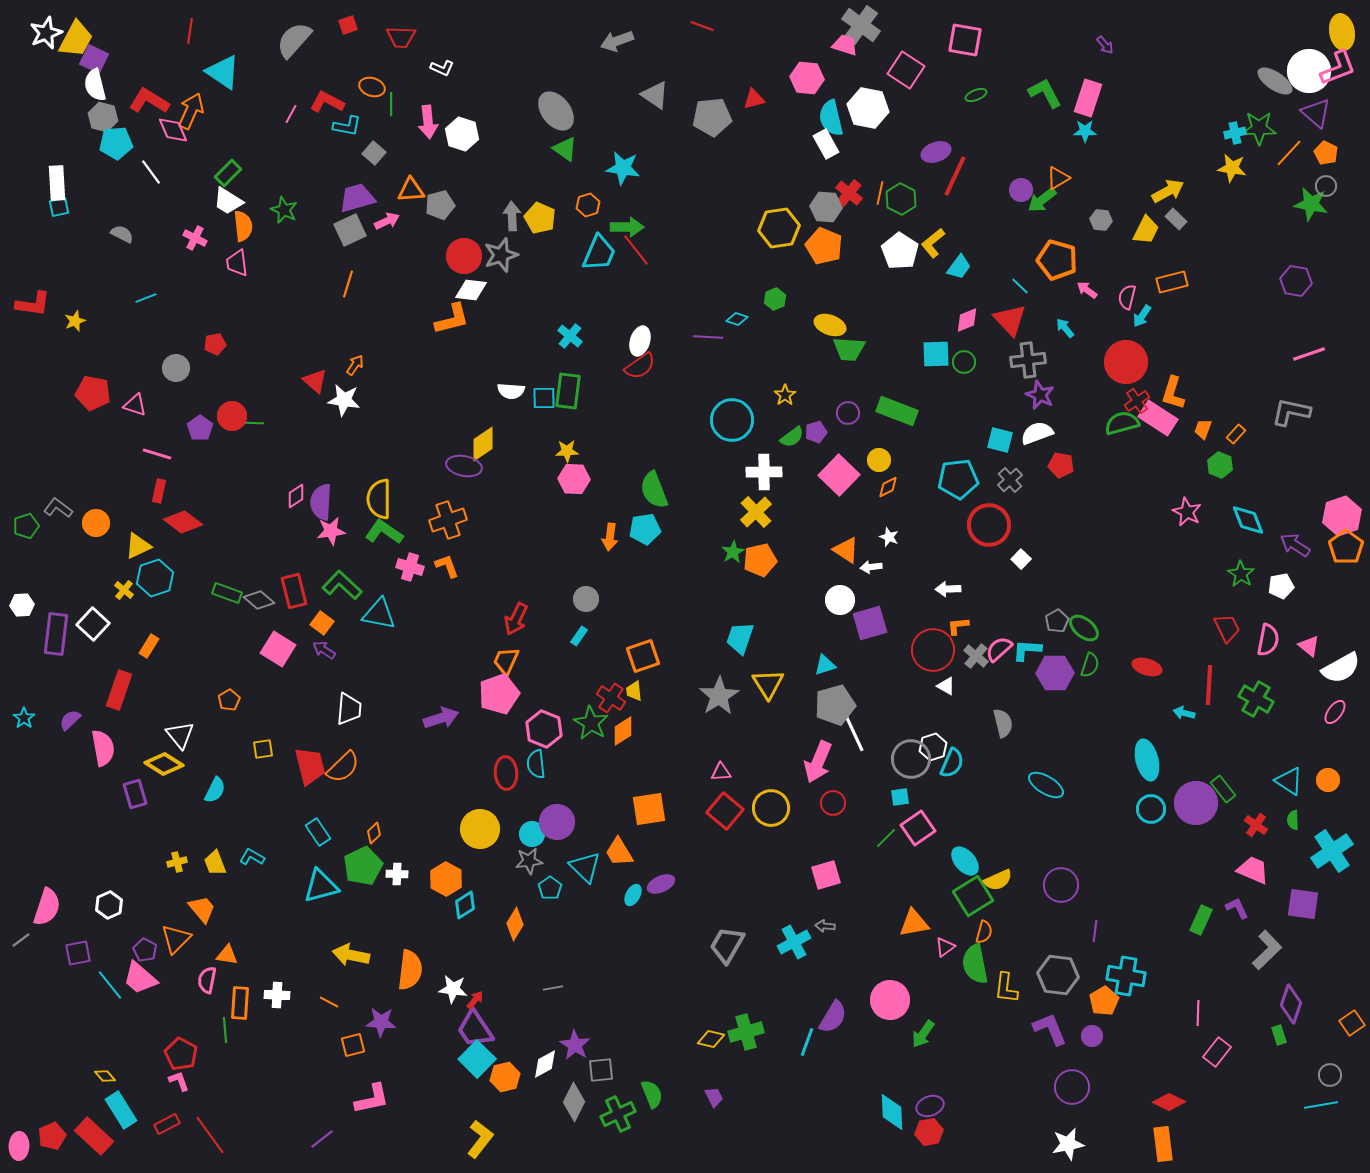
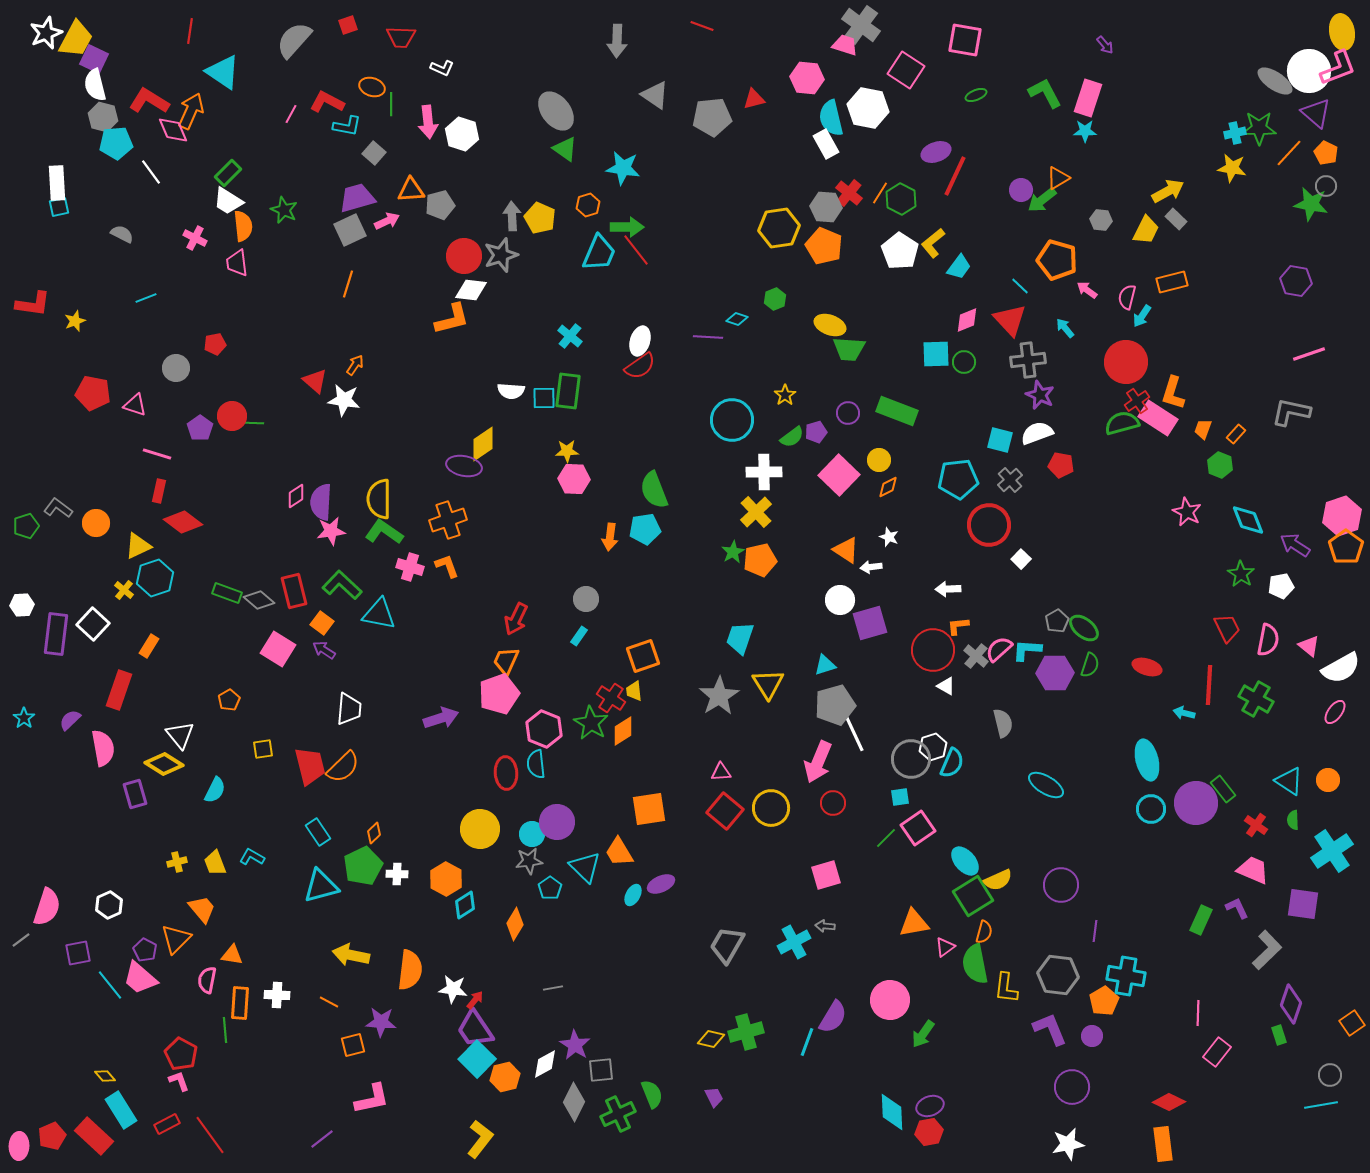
gray arrow at (617, 41): rotated 68 degrees counterclockwise
orange line at (880, 193): rotated 20 degrees clockwise
orange triangle at (227, 955): moved 5 px right
